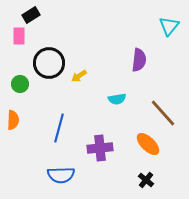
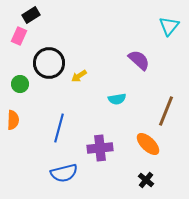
pink rectangle: rotated 24 degrees clockwise
purple semicircle: rotated 55 degrees counterclockwise
brown line: moved 3 px right, 2 px up; rotated 64 degrees clockwise
blue semicircle: moved 3 px right, 2 px up; rotated 12 degrees counterclockwise
